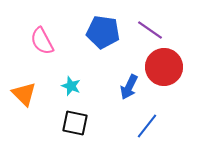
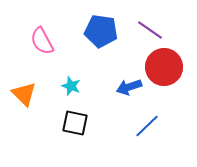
blue pentagon: moved 2 px left, 1 px up
blue arrow: rotated 45 degrees clockwise
blue line: rotated 8 degrees clockwise
